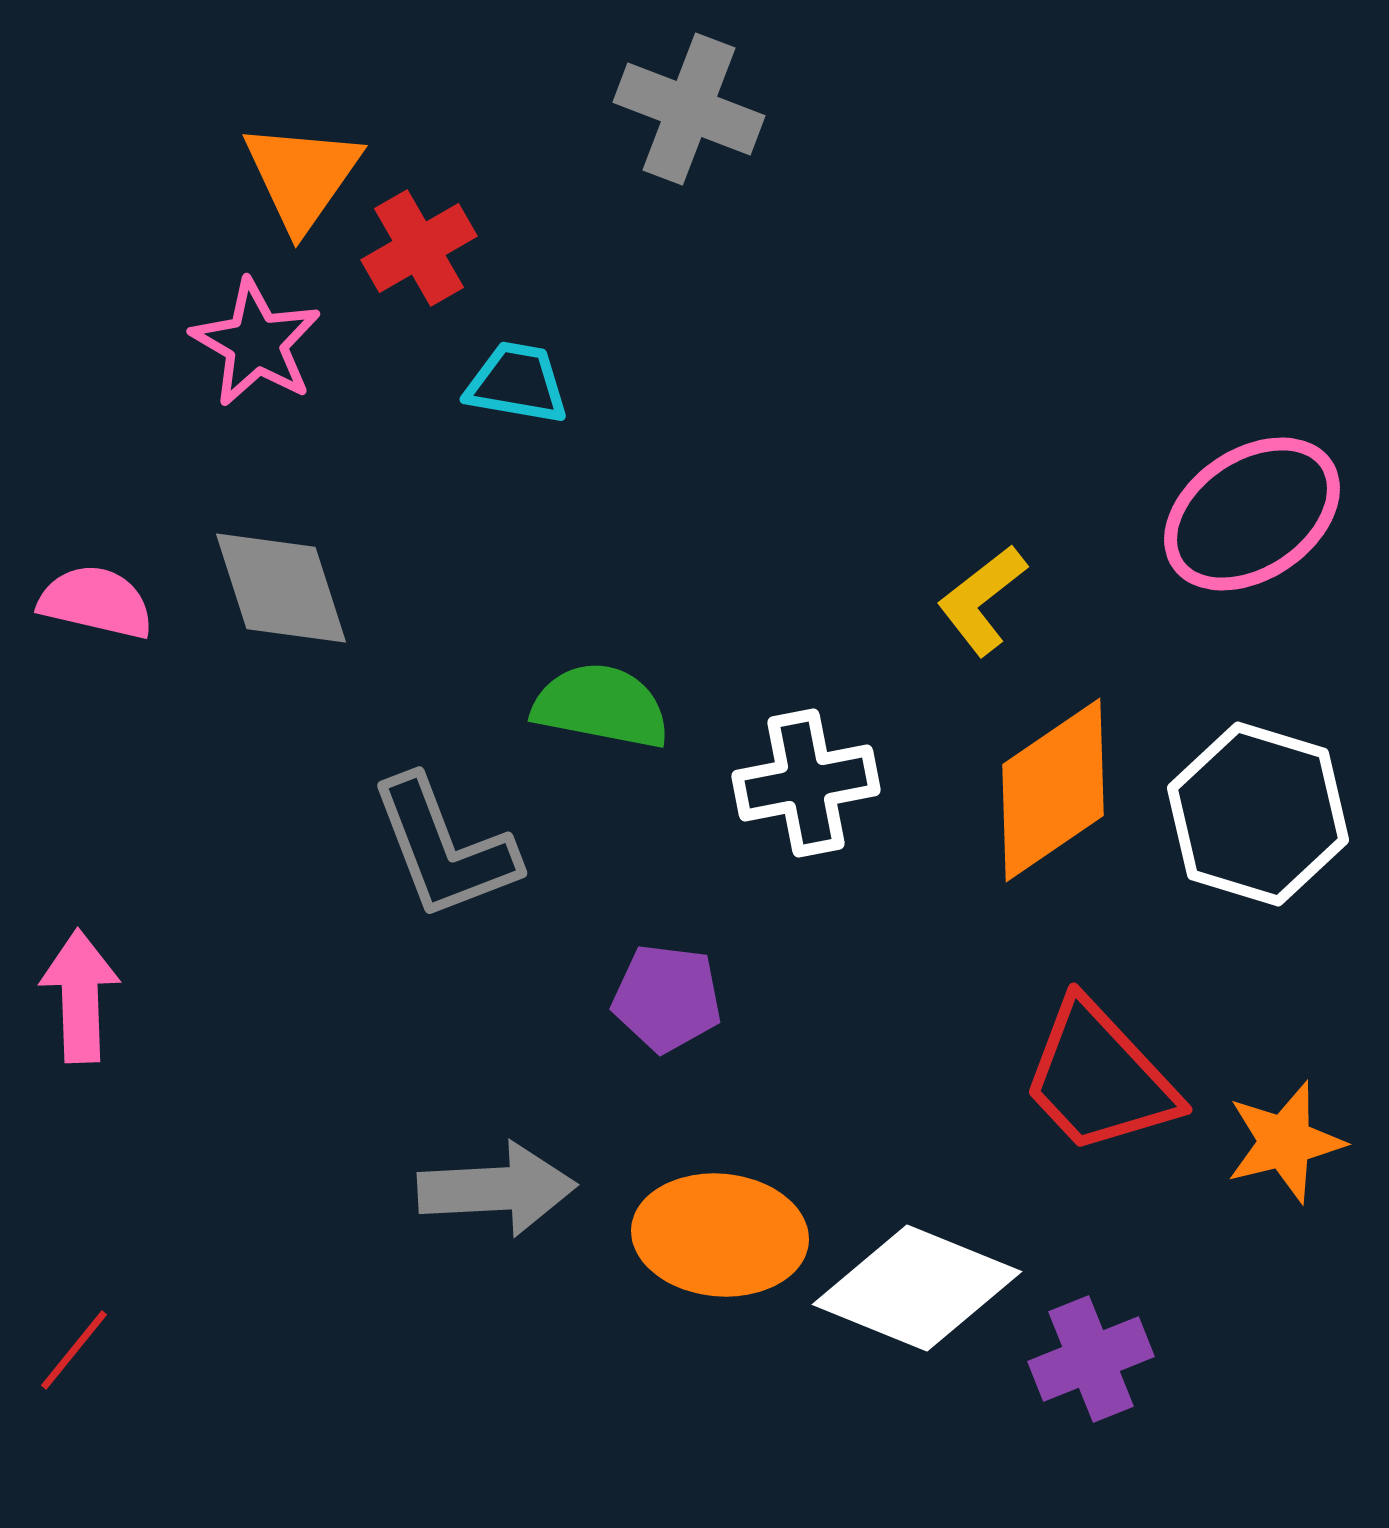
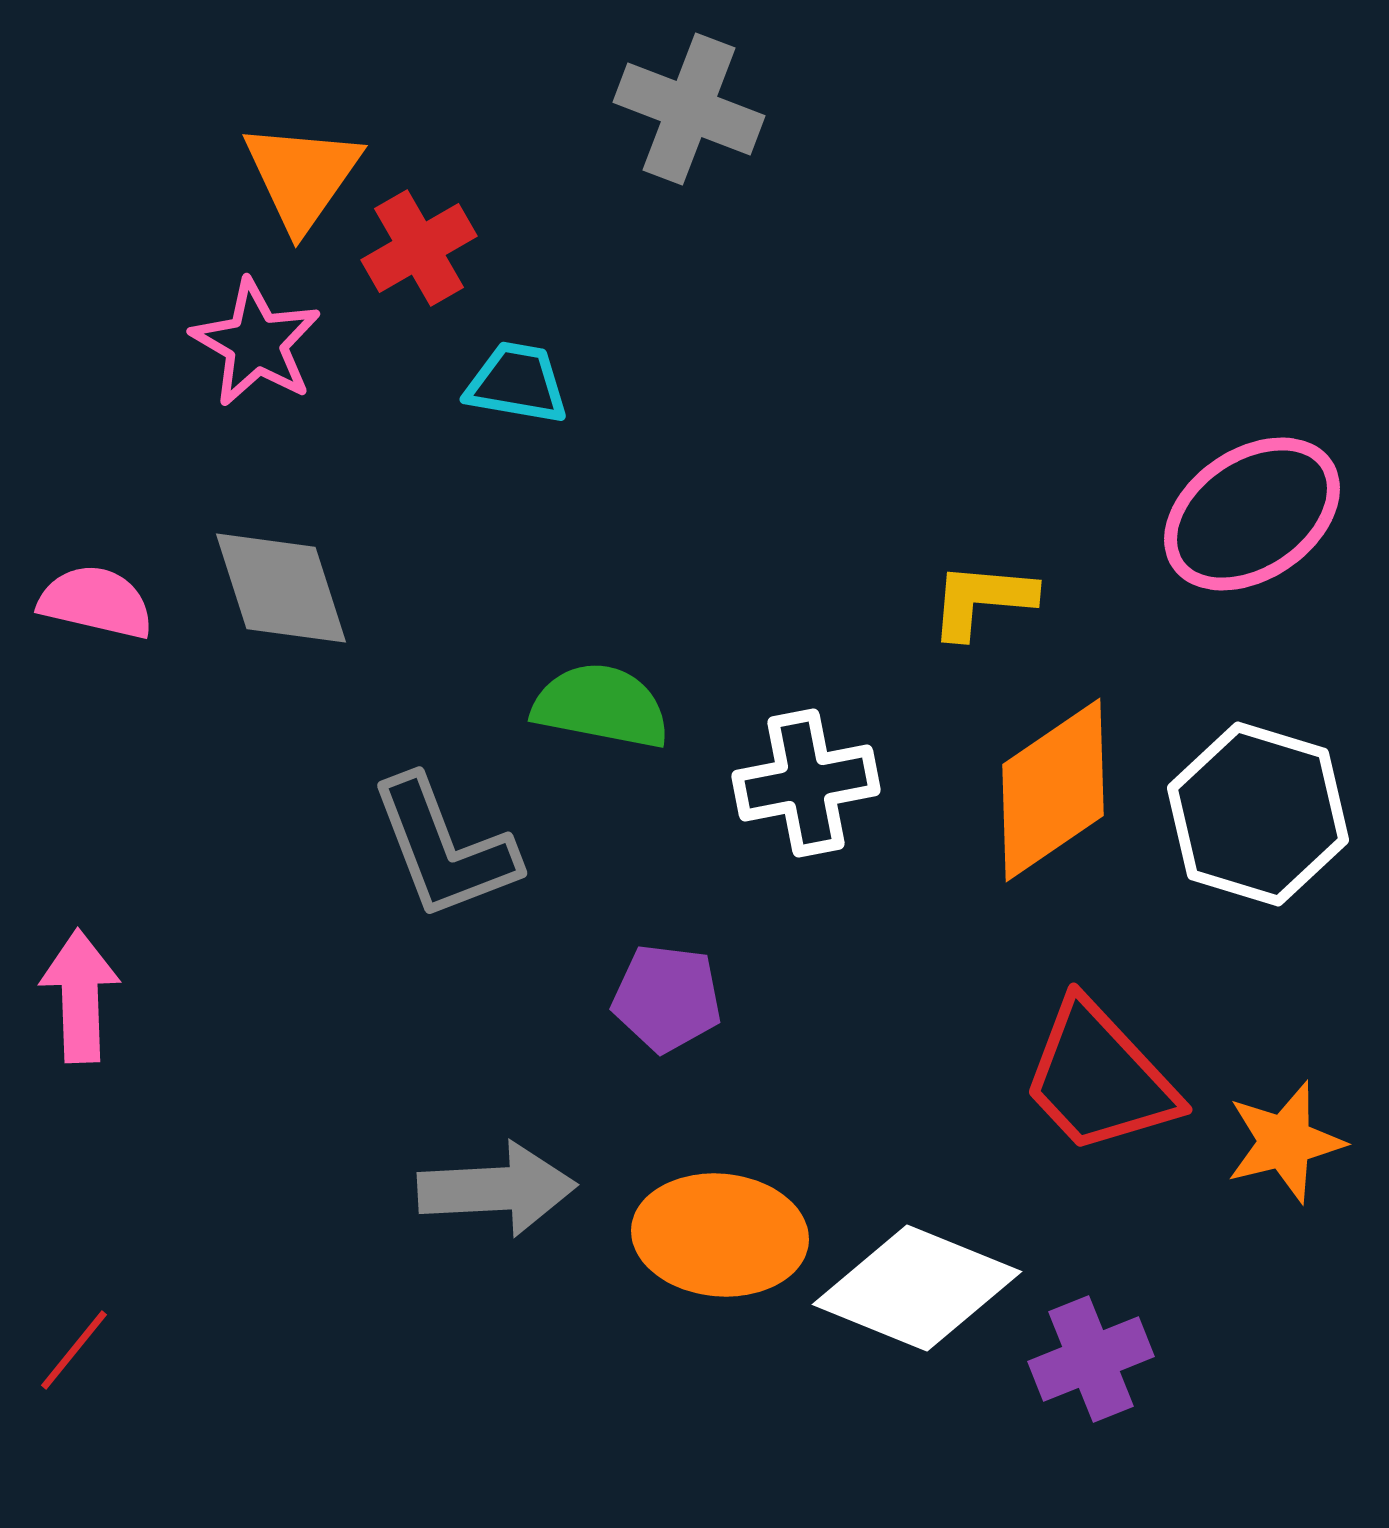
yellow L-shape: rotated 43 degrees clockwise
